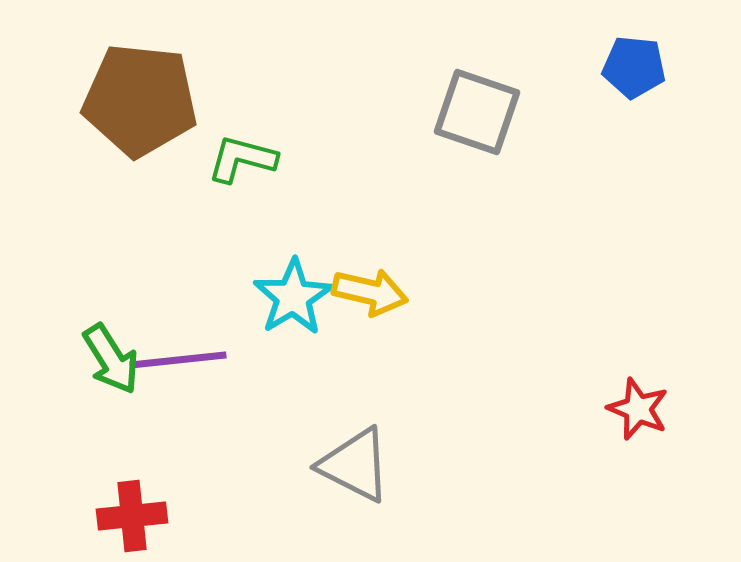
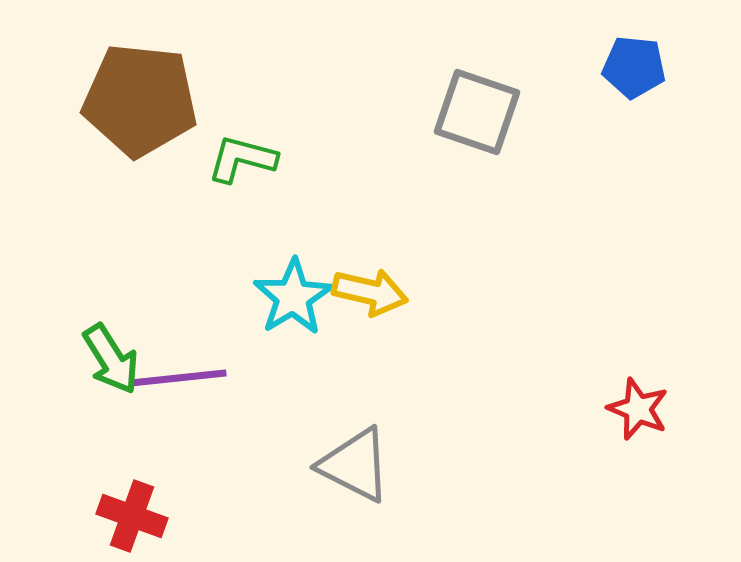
purple line: moved 18 px down
red cross: rotated 26 degrees clockwise
